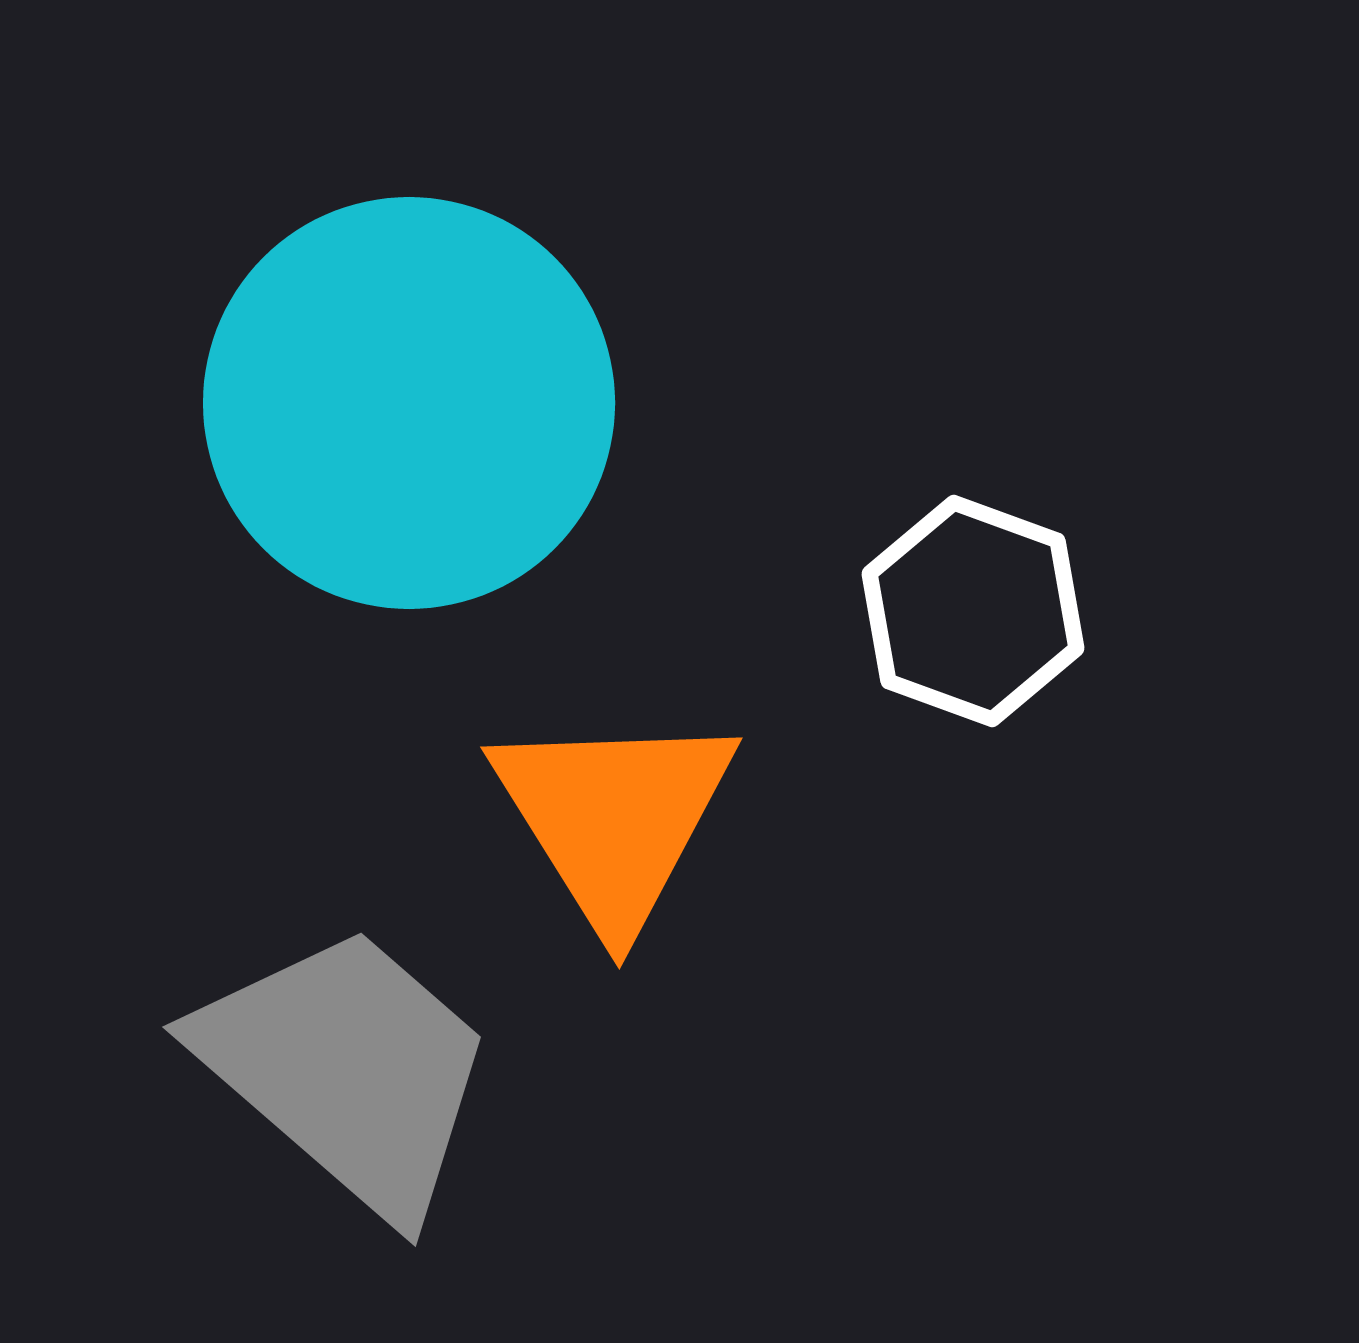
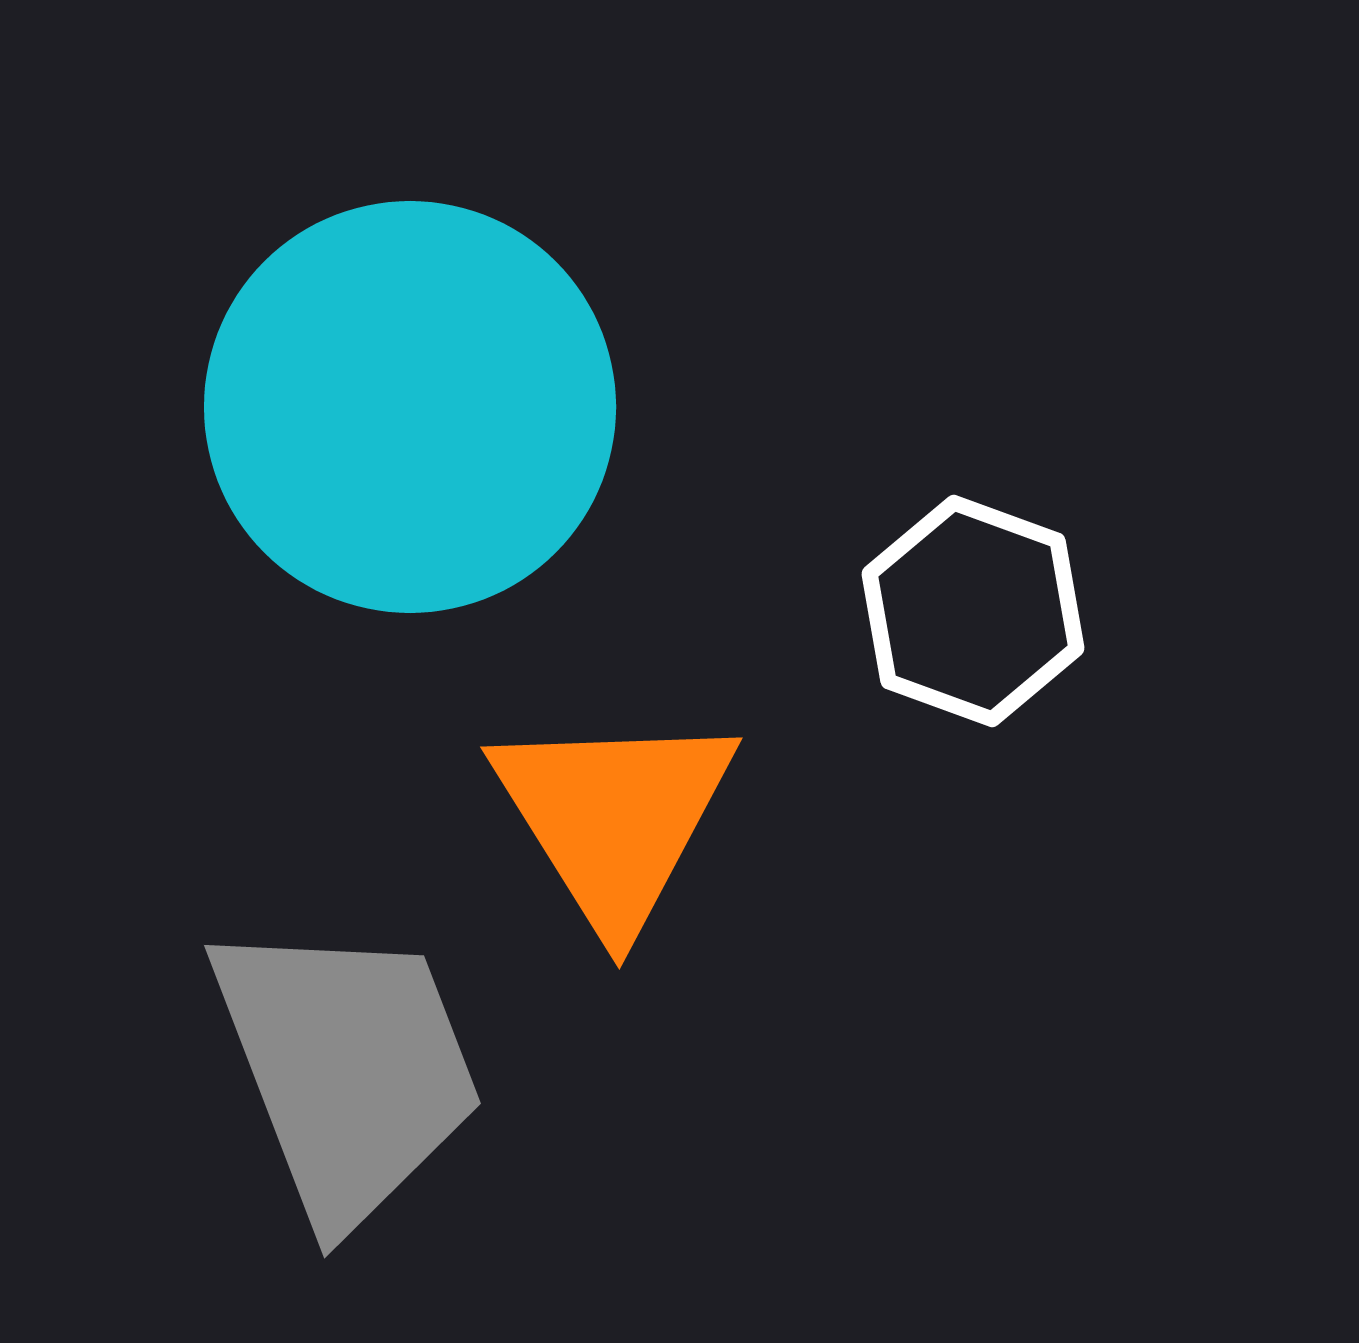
cyan circle: moved 1 px right, 4 px down
gray trapezoid: rotated 28 degrees clockwise
